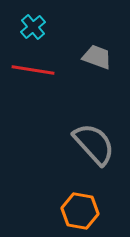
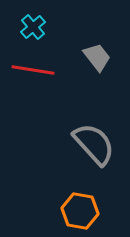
gray trapezoid: rotated 32 degrees clockwise
